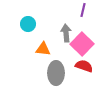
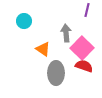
purple line: moved 4 px right
cyan circle: moved 4 px left, 3 px up
pink square: moved 4 px down
orange triangle: rotated 28 degrees clockwise
